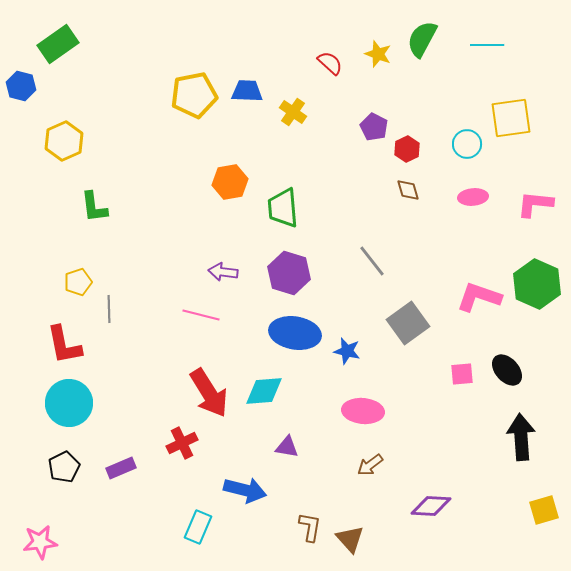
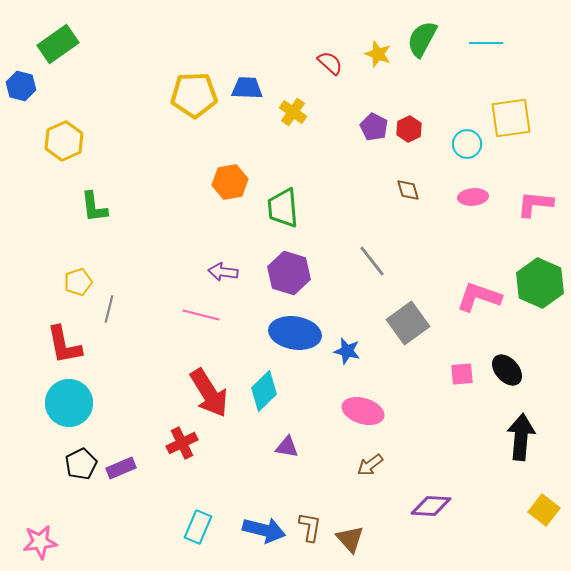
cyan line at (487, 45): moved 1 px left, 2 px up
blue trapezoid at (247, 91): moved 3 px up
yellow pentagon at (194, 95): rotated 9 degrees clockwise
red hexagon at (407, 149): moved 2 px right, 20 px up
green hexagon at (537, 284): moved 3 px right, 1 px up
gray line at (109, 309): rotated 16 degrees clockwise
cyan diamond at (264, 391): rotated 39 degrees counterclockwise
pink ellipse at (363, 411): rotated 12 degrees clockwise
black arrow at (521, 437): rotated 9 degrees clockwise
black pentagon at (64, 467): moved 17 px right, 3 px up
blue arrow at (245, 490): moved 19 px right, 40 px down
yellow square at (544, 510): rotated 36 degrees counterclockwise
